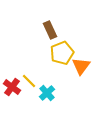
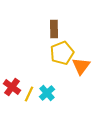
brown rectangle: moved 4 px right, 1 px up; rotated 24 degrees clockwise
yellow line: moved 13 px down; rotated 70 degrees clockwise
